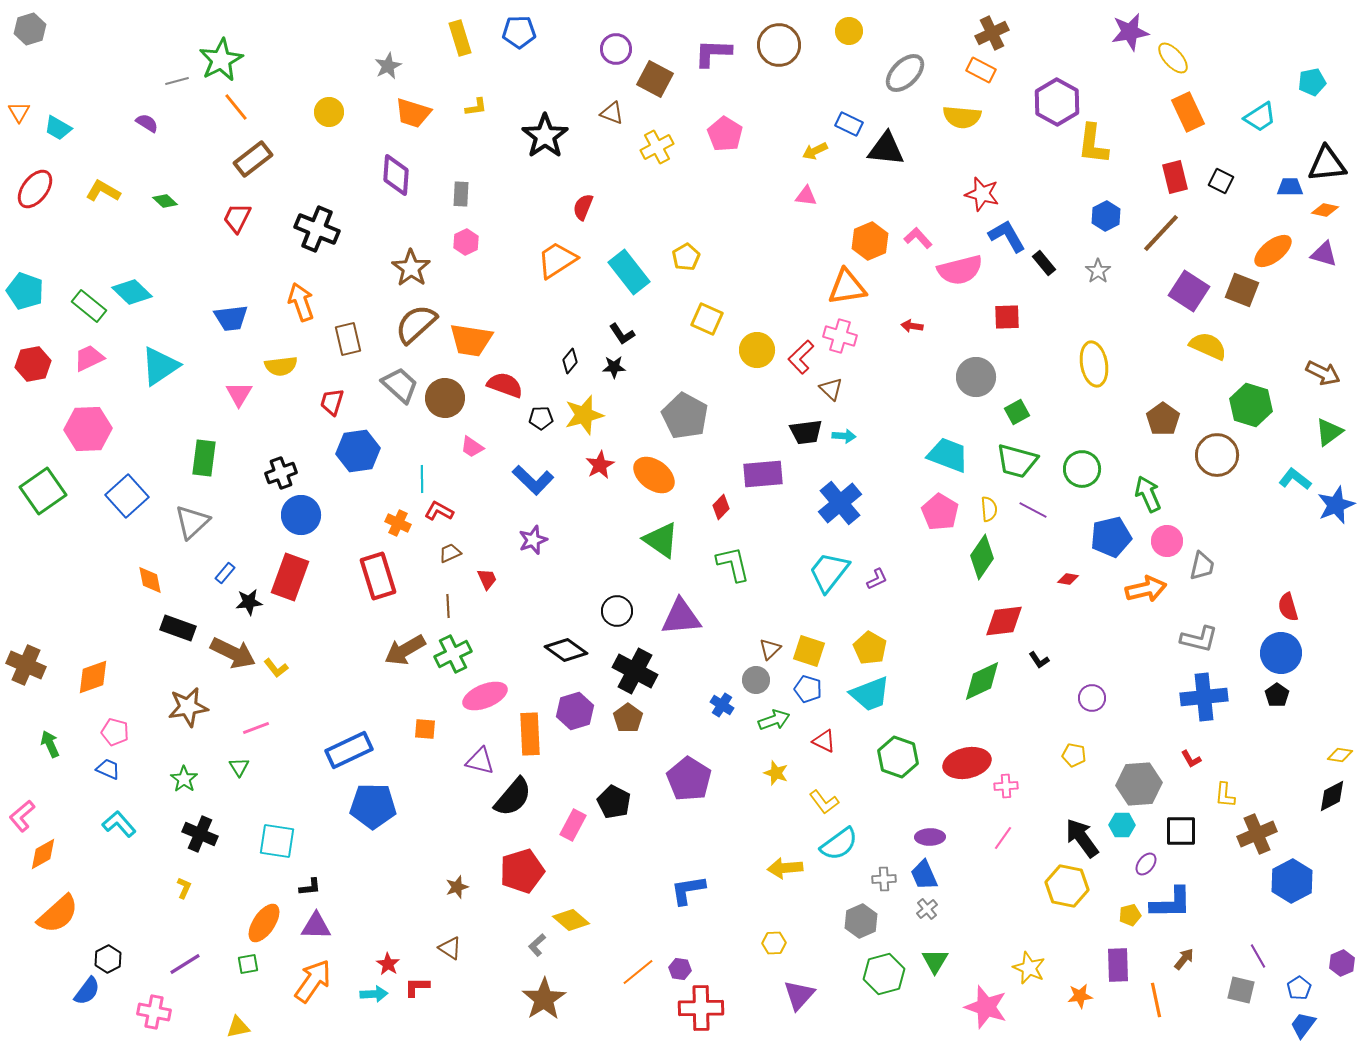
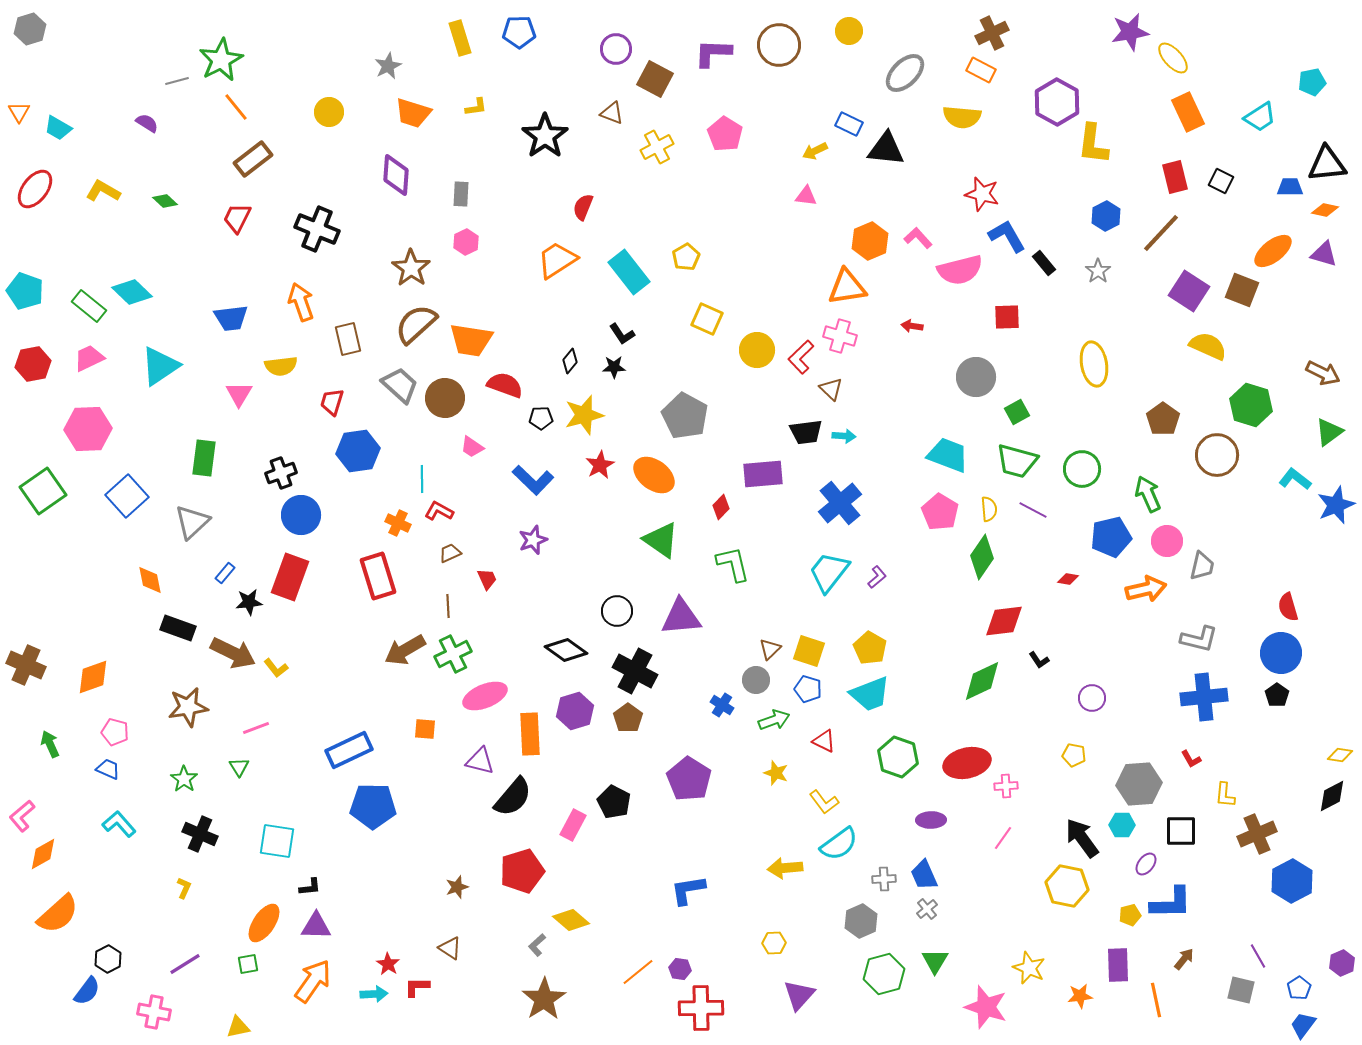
purple L-shape at (877, 579): moved 2 px up; rotated 15 degrees counterclockwise
purple ellipse at (930, 837): moved 1 px right, 17 px up
